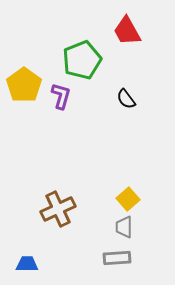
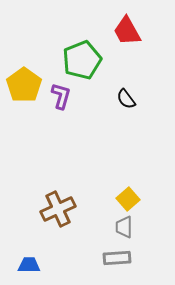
blue trapezoid: moved 2 px right, 1 px down
